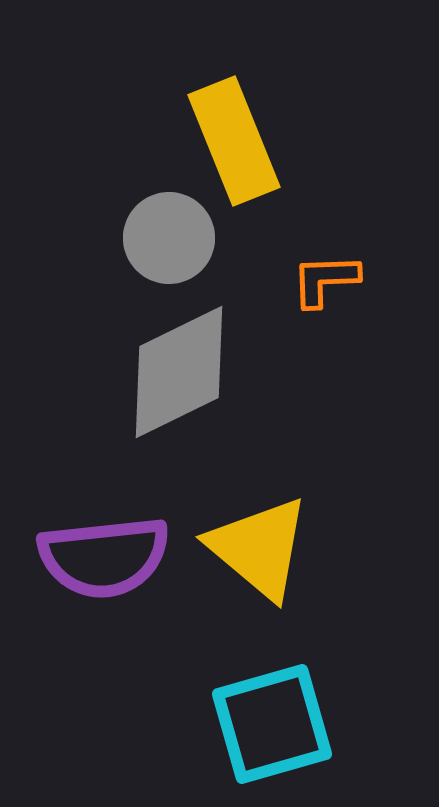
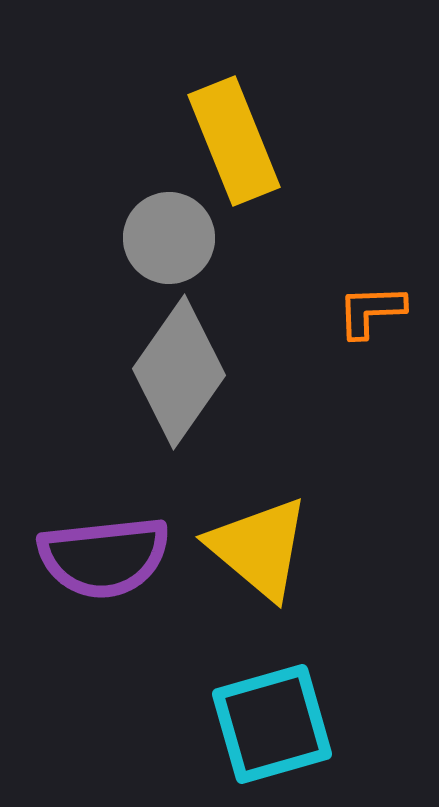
orange L-shape: moved 46 px right, 31 px down
gray diamond: rotated 29 degrees counterclockwise
